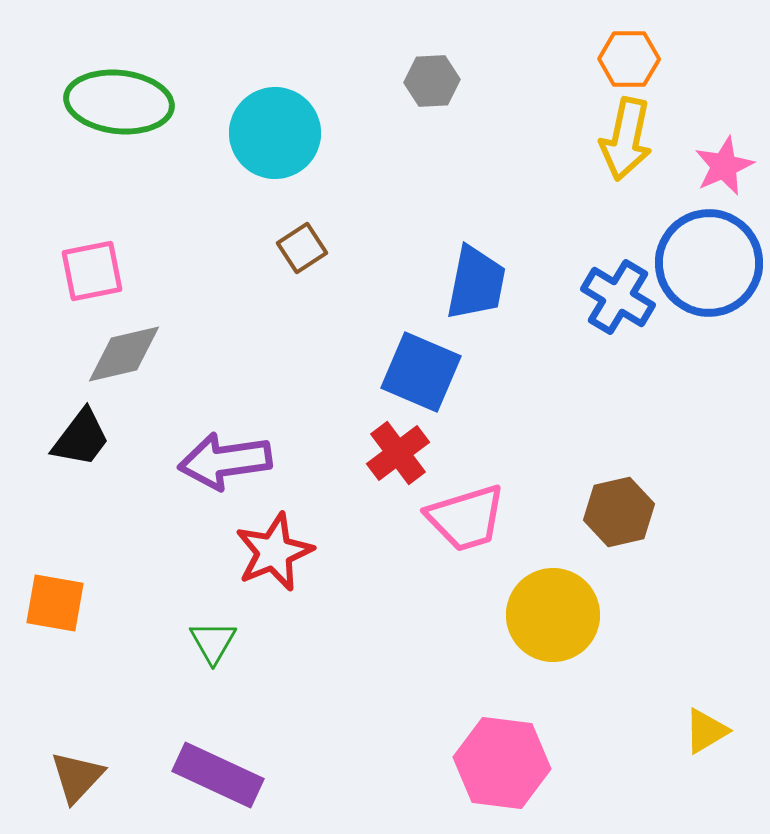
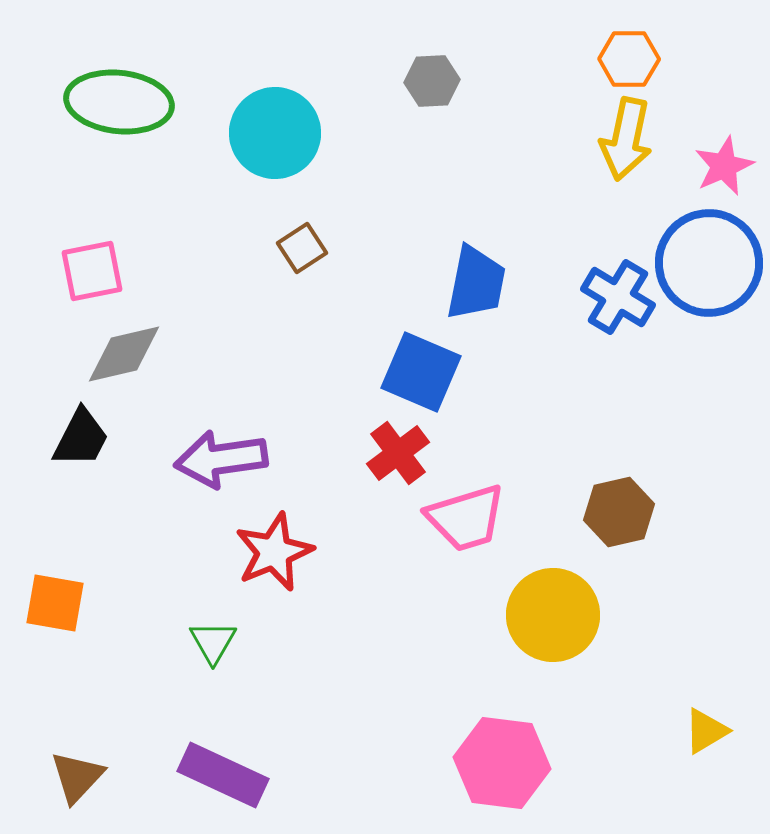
black trapezoid: rotated 10 degrees counterclockwise
purple arrow: moved 4 px left, 2 px up
purple rectangle: moved 5 px right
